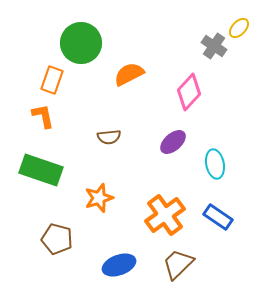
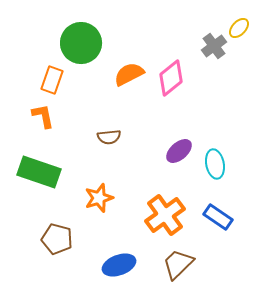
gray cross: rotated 20 degrees clockwise
pink diamond: moved 18 px left, 14 px up; rotated 9 degrees clockwise
purple ellipse: moved 6 px right, 9 px down
green rectangle: moved 2 px left, 2 px down
